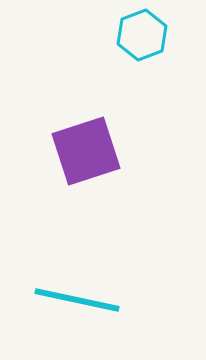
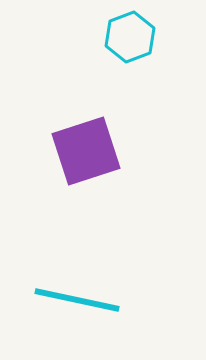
cyan hexagon: moved 12 px left, 2 px down
